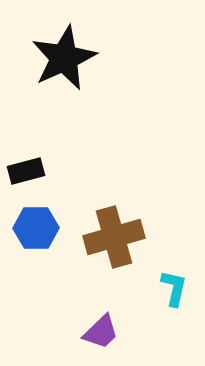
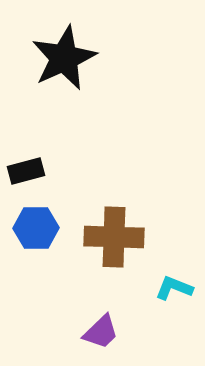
brown cross: rotated 18 degrees clockwise
cyan L-shape: rotated 81 degrees counterclockwise
